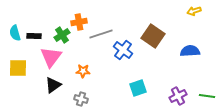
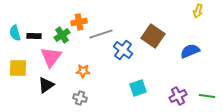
yellow arrow: moved 4 px right; rotated 56 degrees counterclockwise
blue semicircle: rotated 18 degrees counterclockwise
black triangle: moved 7 px left
gray cross: moved 1 px left, 1 px up
